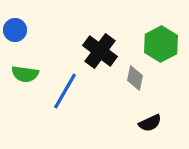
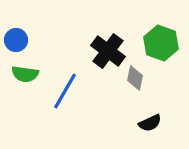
blue circle: moved 1 px right, 10 px down
green hexagon: moved 1 px up; rotated 12 degrees counterclockwise
black cross: moved 8 px right
